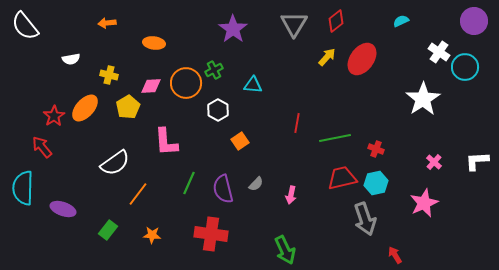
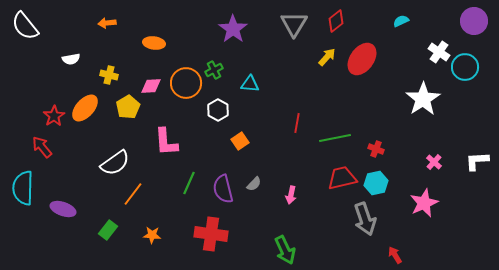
cyan triangle at (253, 85): moved 3 px left, 1 px up
gray semicircle at (256, 184): moved 2 px left
orange line at (138, 194): moved 5 px left
